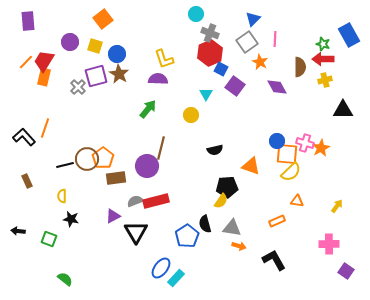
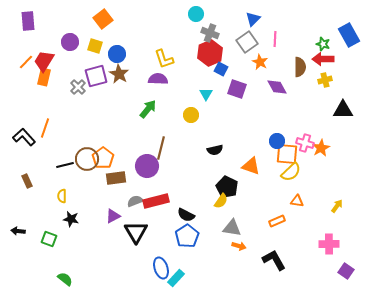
purple square at (235, 86): moved 2 px right, 3 px down; rotated 18 degrees counterclockwise
black pentagon at (227, 187): rotated 30 degrees clockwise
black semicircle at (205, 224): moved 19 px left, 9 px up; rotated 48 degrees counterclockwise
blue ellipse at (161, 268): rotated 55 degrees counterclockwise
